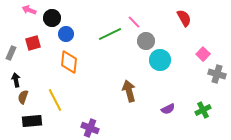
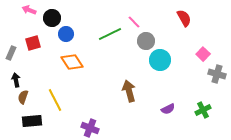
orange diamond: moved 3 px right; rotated 40 degrees counterclockwise
